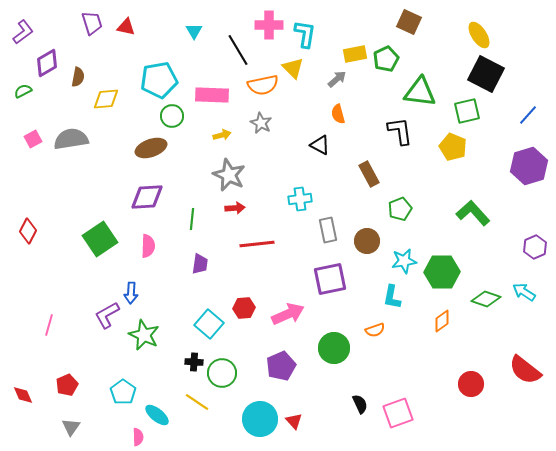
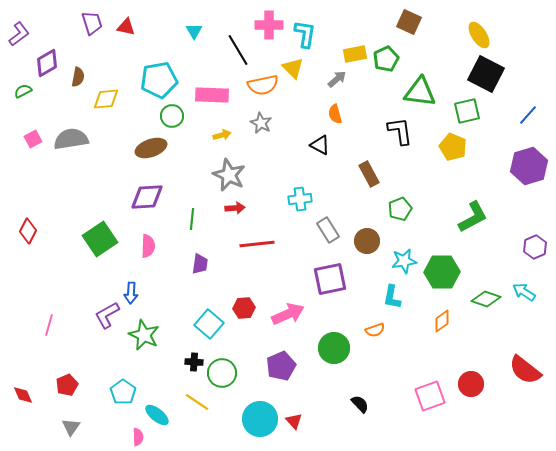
purple L-shape at (23, 32): moved 4 px left, 2 px down
orange semicircle at (338, 114): moved 3 px left
green L-shape at (473, 213): moved 4 px down; rotated 104 degrees clockwise
gray rectangle at (328, 230): rotated 20 degrees counterclockwise
black semicircle at (360, 404): rotated 18 degrees counterclockwise
pink square at (398, 413): moved 32 px right, 17 px up
